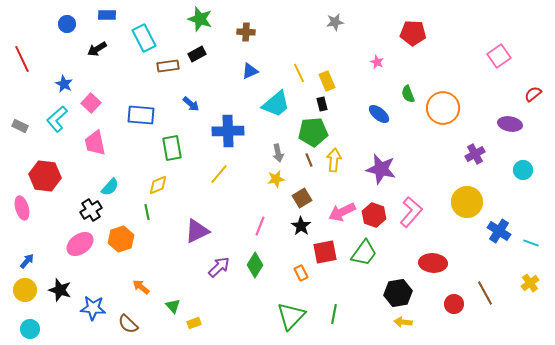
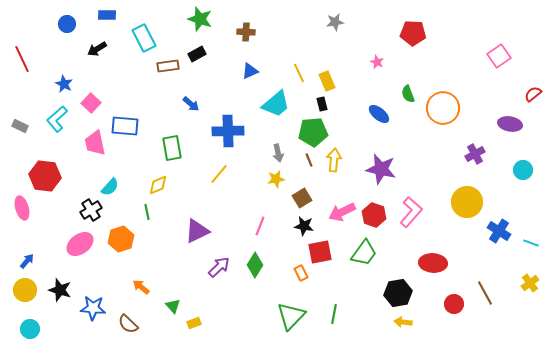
blue rectangle at (141, 115): moved 16 px left, 11 px down
black star at (301, 226): moved 3 px right; rotated 24 degrees counterclockwise
red square at (325, 252): moved 5 px left
